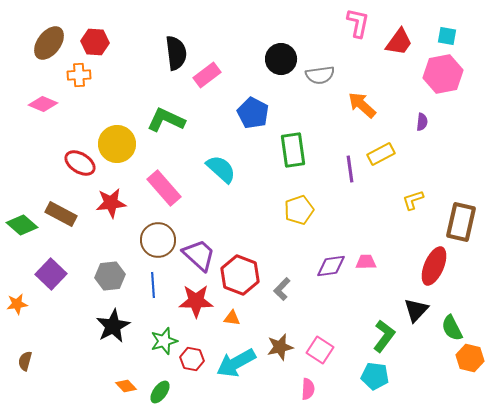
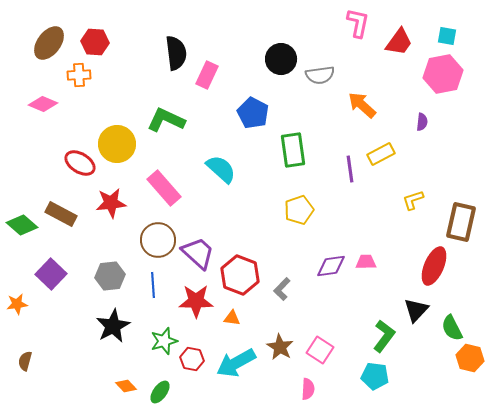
pink rectangle at (207, 75): rotated 28 degrees counterclockwise
purple trapezoid at (199, 255): moved 1 px left, 2 px up
brown star at (280, 347): rotated 28 degrees counterclockwise
